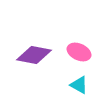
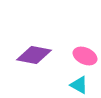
pink ellipse: moved 6 px right, 4 px down
